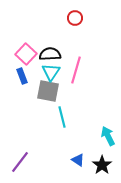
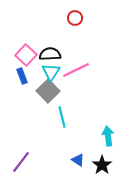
pink square: moved 1 px down
pink line: rotated 48 degrees clockwise
gray square: rotated 35 degrees clockwise
cyan arrow: rotated 18 degrees clockwise
purple line: moved 1 px right
